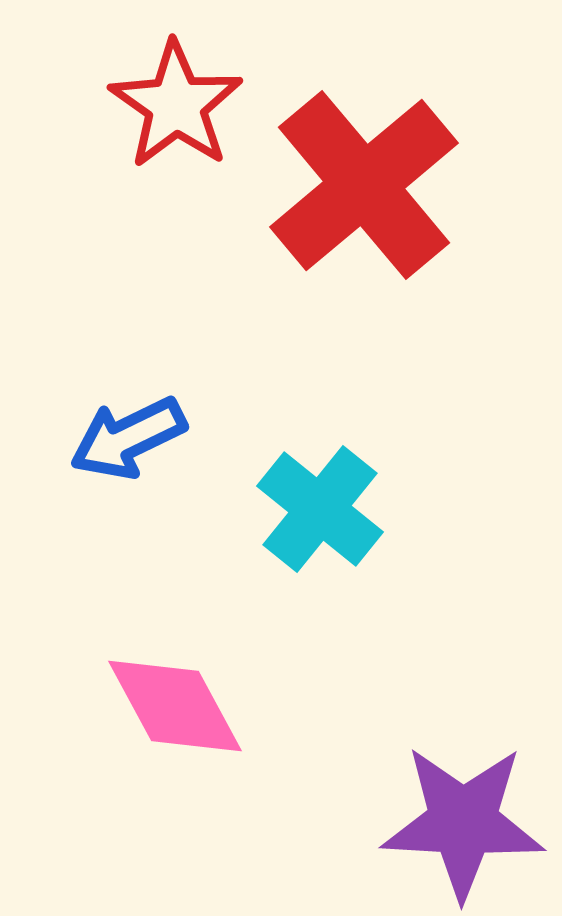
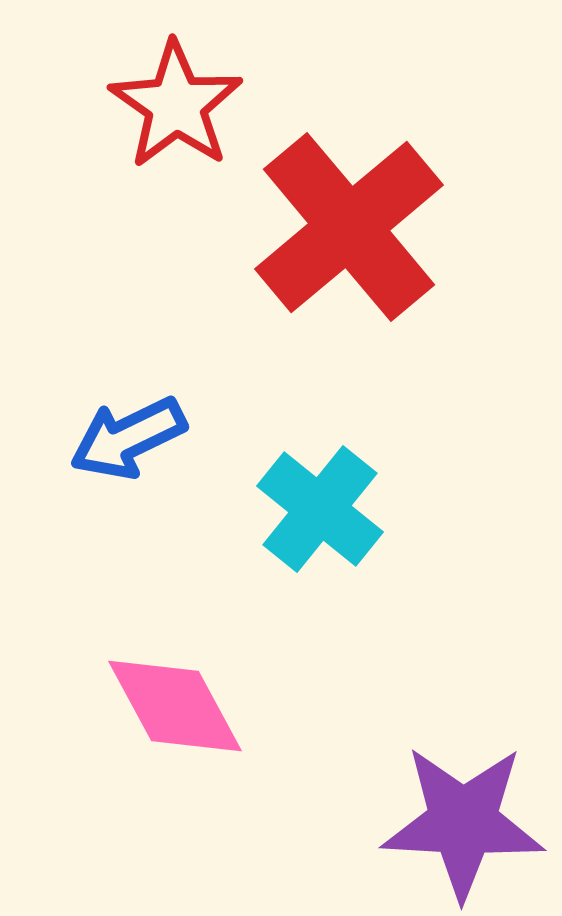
red cross: moved 15 px left, 42 px down
